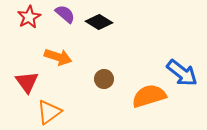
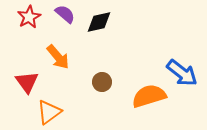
black diamond: rotated 44 degrees counterclockwise
orange arrow: rotated 32 degrees clockwise
brown circle: moved 2 px left, 3 px down
